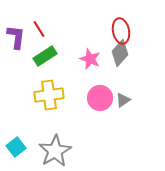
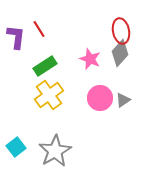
green rectangle: moved 10 px down
yellow cross: rotated 28 degrees counterclockwise
